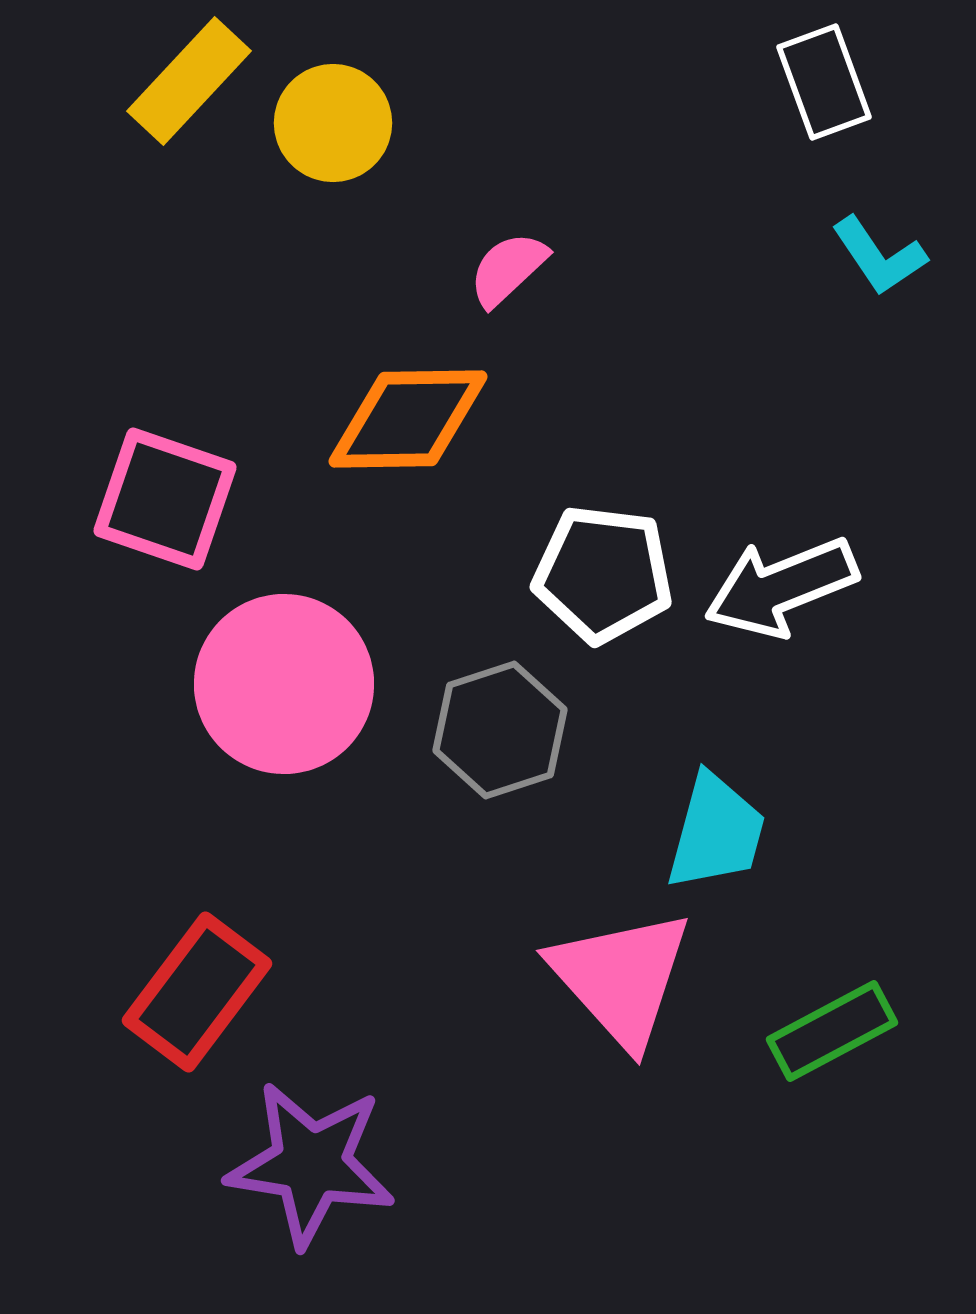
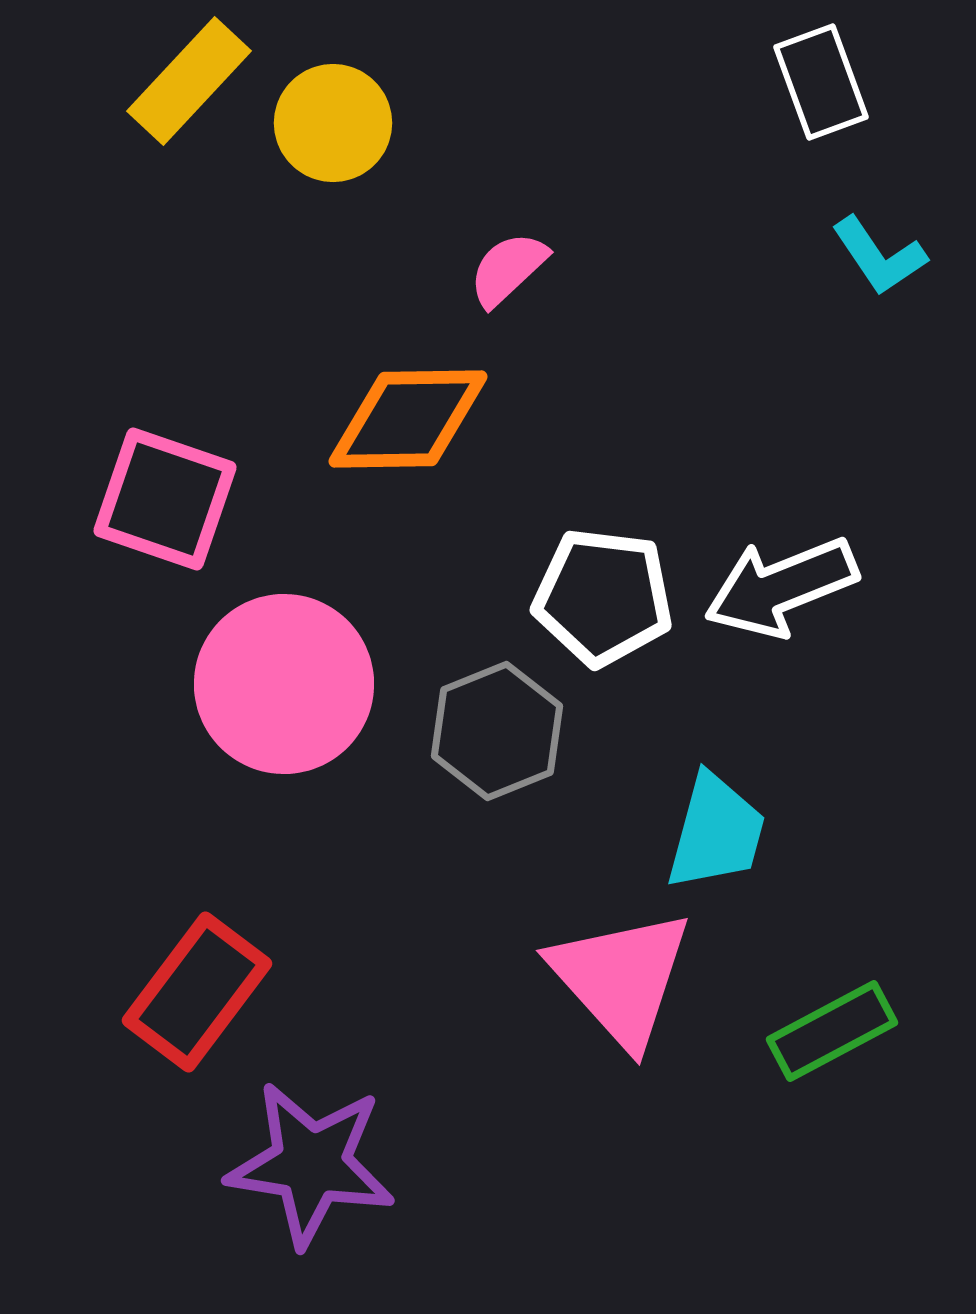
white rectangle: moved 3 px left
white pentagon: moved 23 px down
gray hexagon: moved 3 px left, 1 px down; rotated 4 degrees counterclockwise
